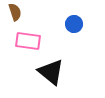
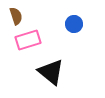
brown semicircle: moved 1 px right, 4 px down
pink rectangle: moved 1 px up; rotated 25 degrees counterclockwise
